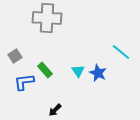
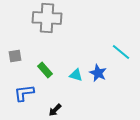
gray square: rotated 24 degrees clockwise
cyan triangle: moved 2 px left, 4 px down; rotated 40 degrees counterclockwise
blue L-shape: moved 11 px down
